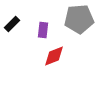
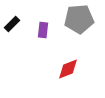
red diamond: moved 14 px right, 13 px down
